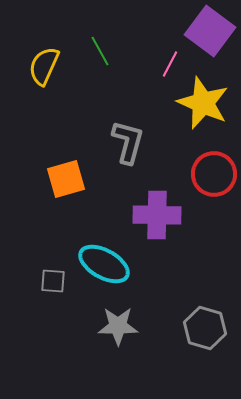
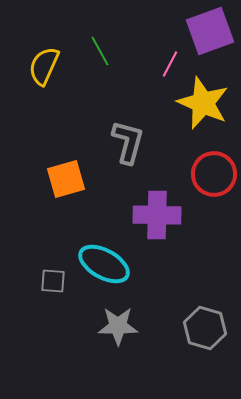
purple square: rotated 33 degrees clockwise
